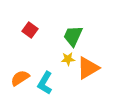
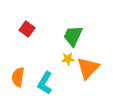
red square: moved 3 px left, 1 px up
orange triangle: rotated 15 degrees counterclockwise
orange semicircle: moved 2 px left, 1 px up; rotated 48 degrees counterclockwise
